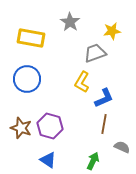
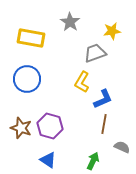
blue L-shape: moved 1 px left, 1 px down
